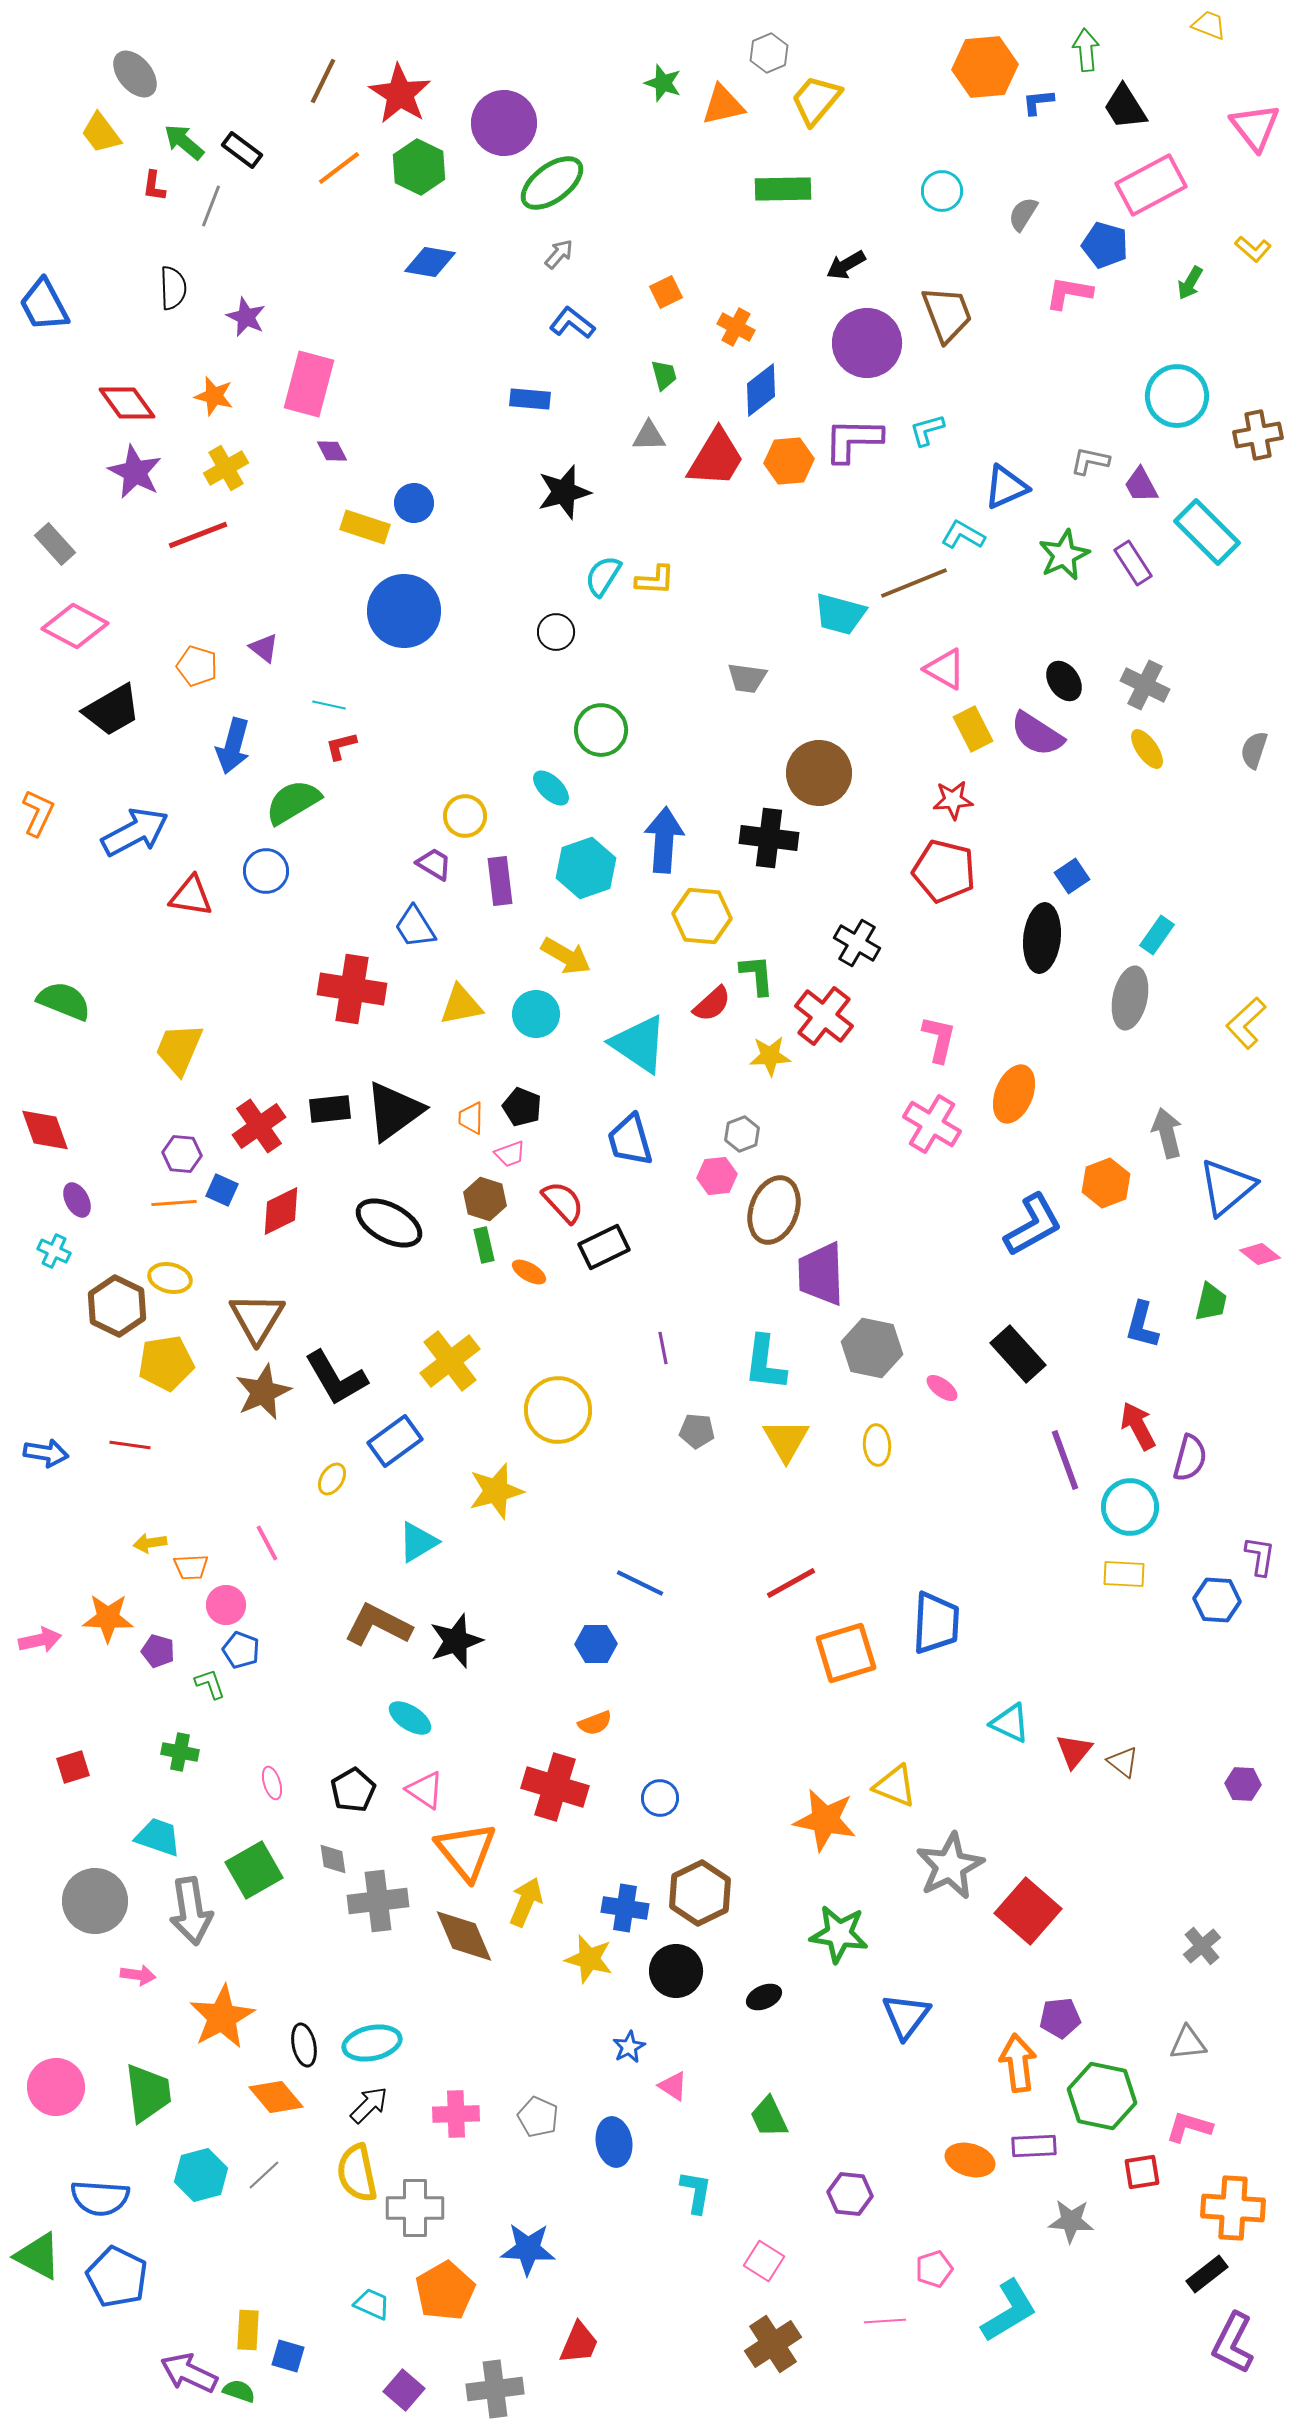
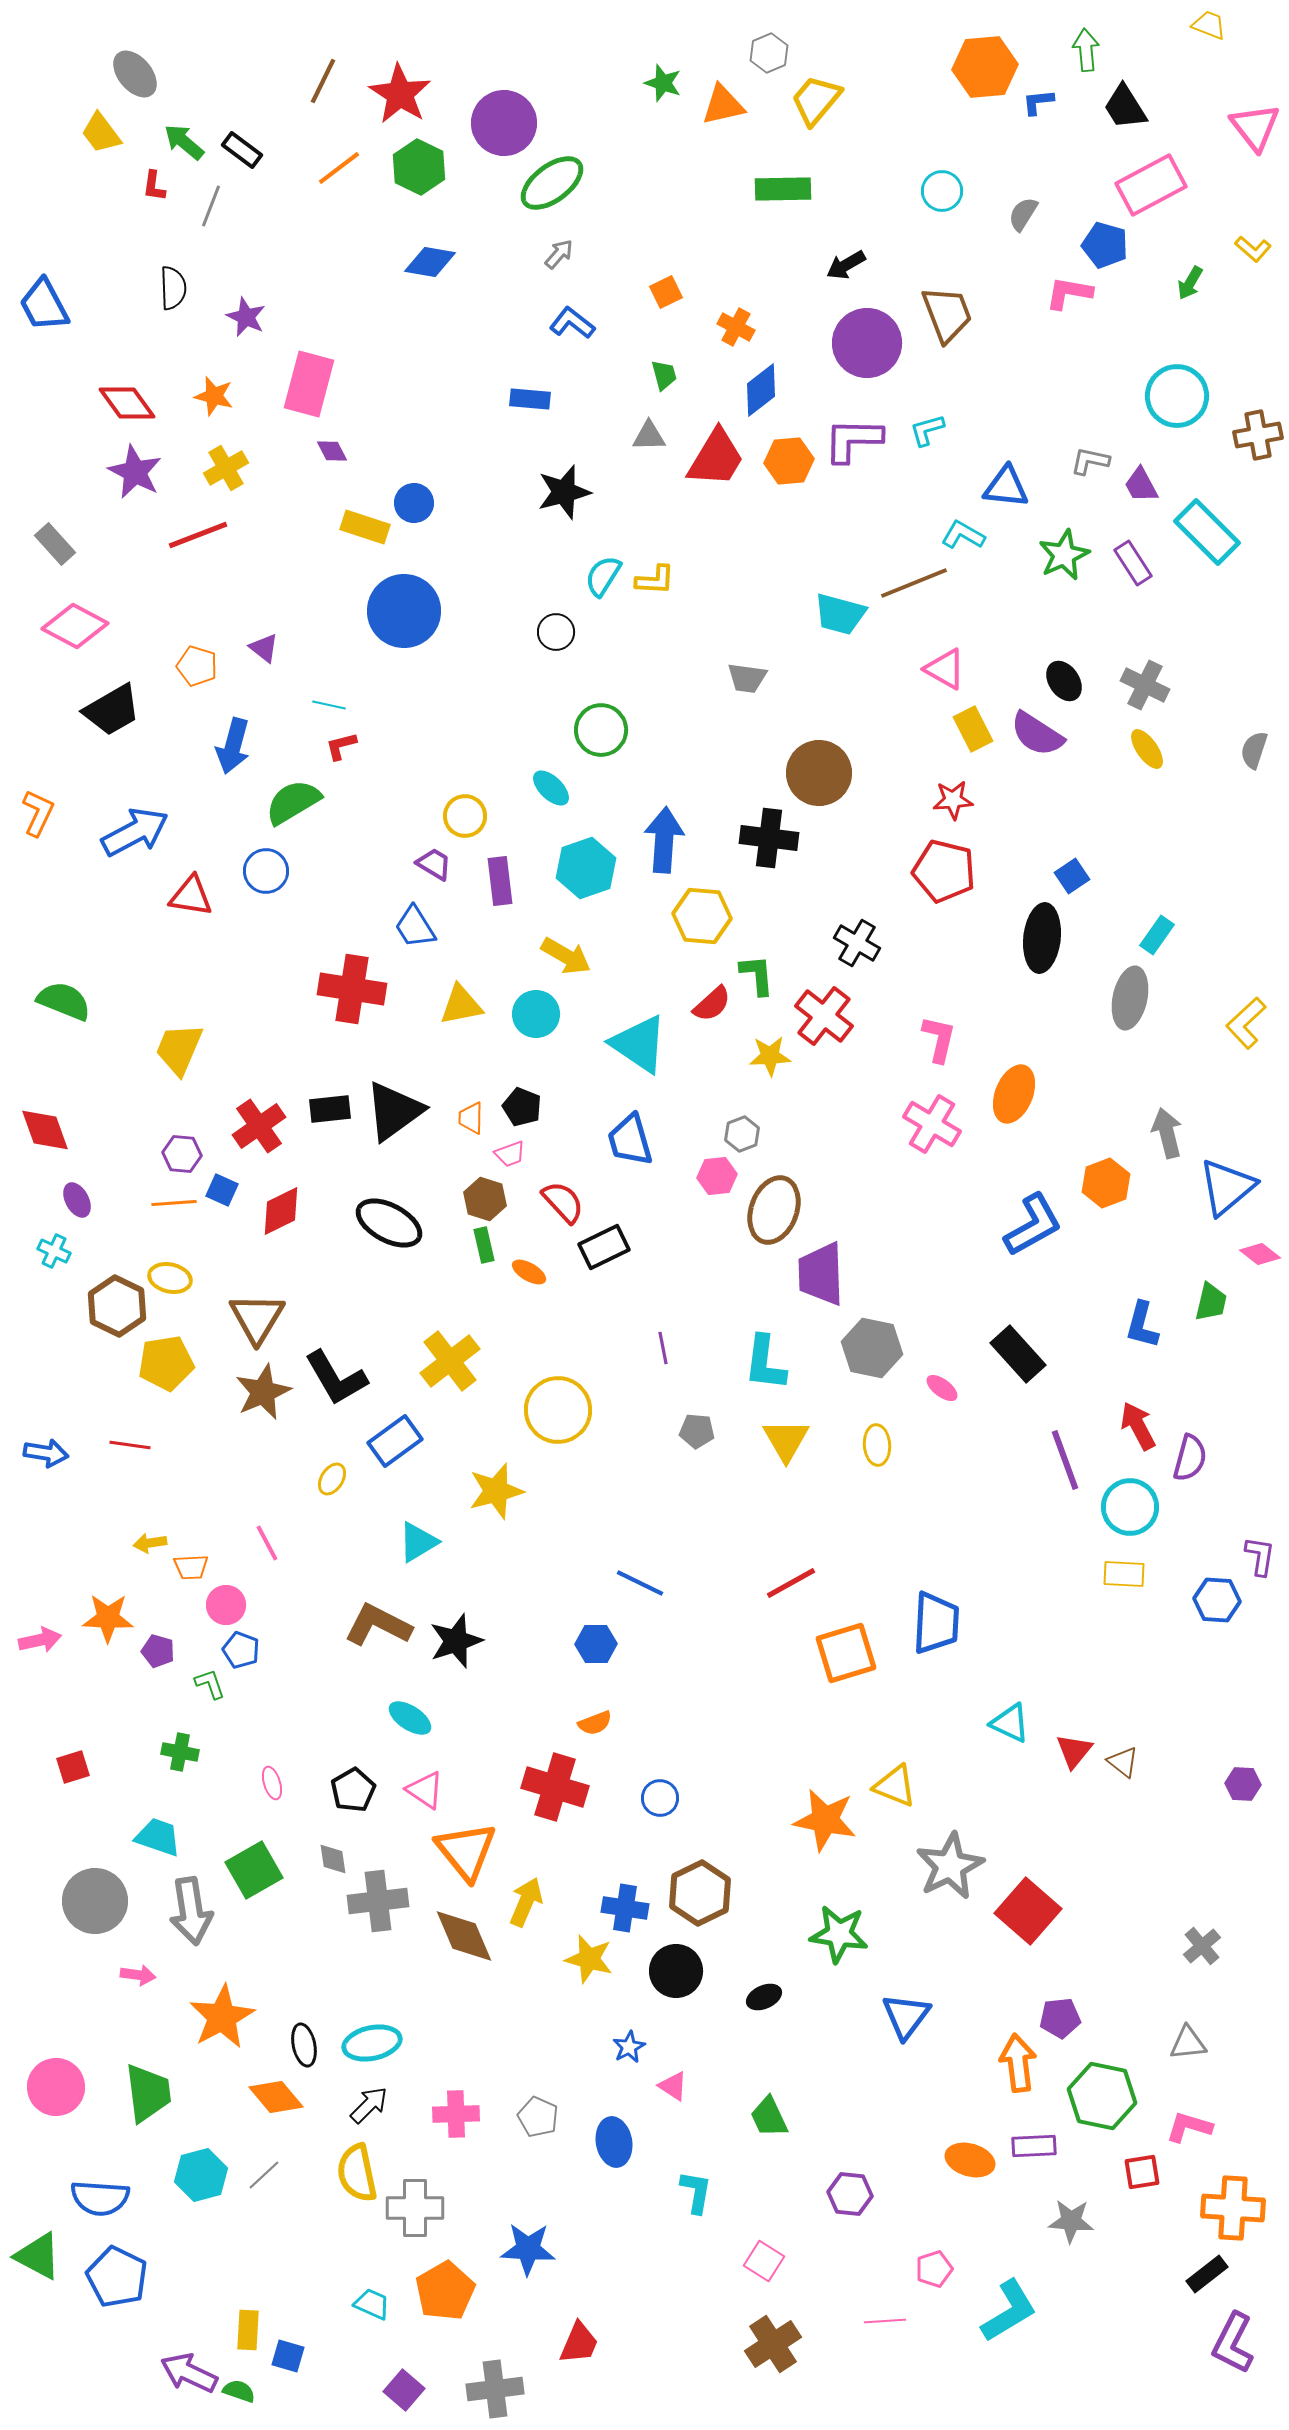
blue triangle at (1006, 487): rotated 30 degrees clockwise
